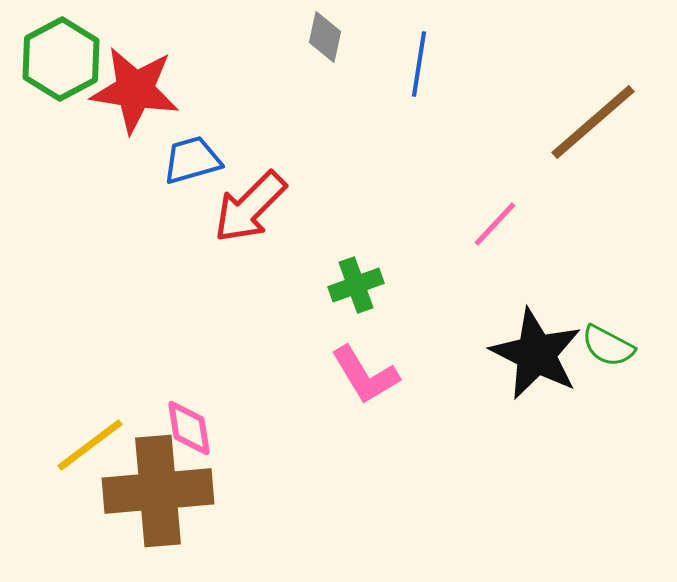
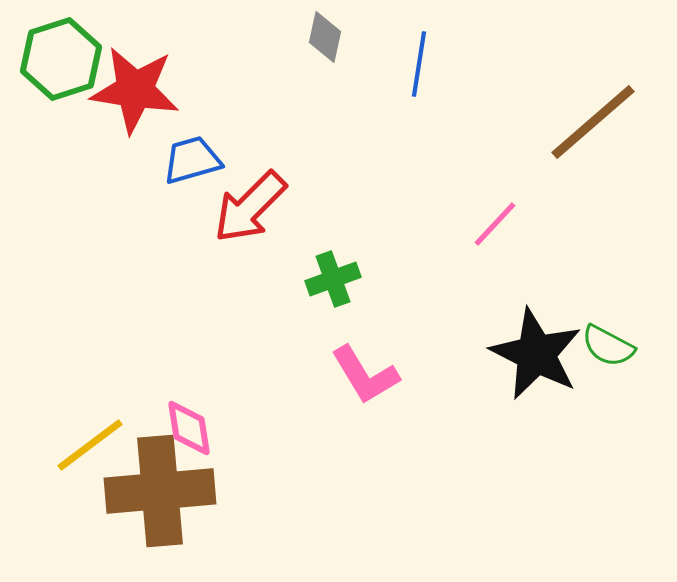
green hexagon: rotated 10 degrees clockwise
green cross: moved 23 px left, 6 px up
brown cross: moved 2 px right
